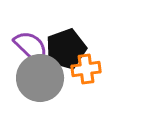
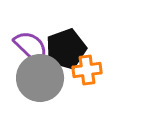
orange cross: moved 1 px right, 1 px down
